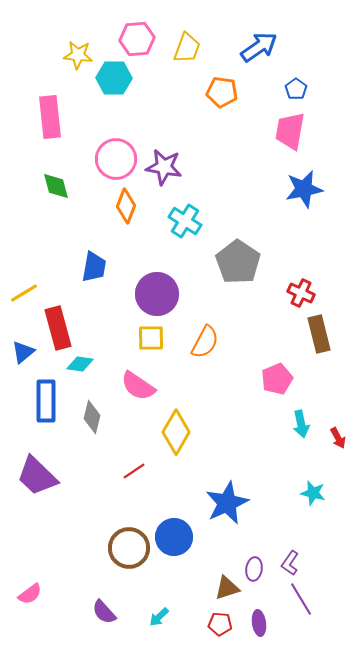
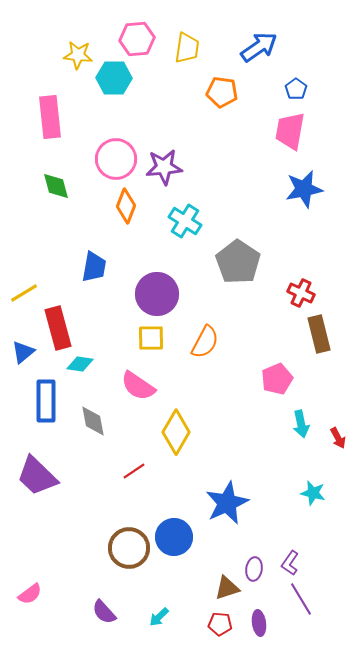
yellow trapezoid at (187, 48): rotated 12 degrees counterclockwise
purple star at (164, 167): rotated 15 degrees counterclockwise
gray diamond at (92, 417): moved 1 px right, 4 px down; rotated 24 degrees counterclockwise
